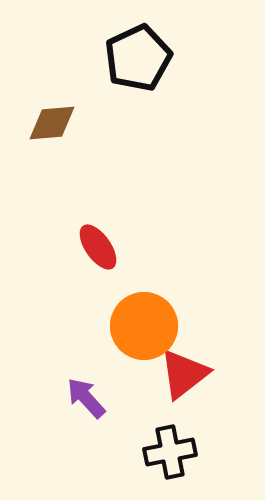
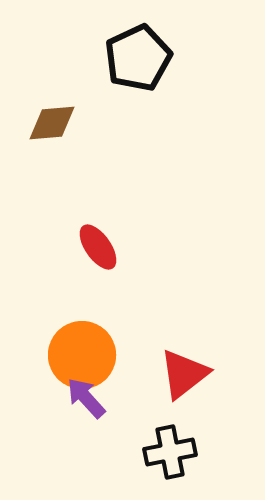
orange circle: moved 62 px left, 29 px down
